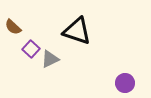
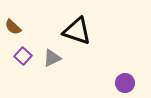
purple square: moved 8 px left, 7 px down
gray triangle: moved 2 px right, 1 px up
